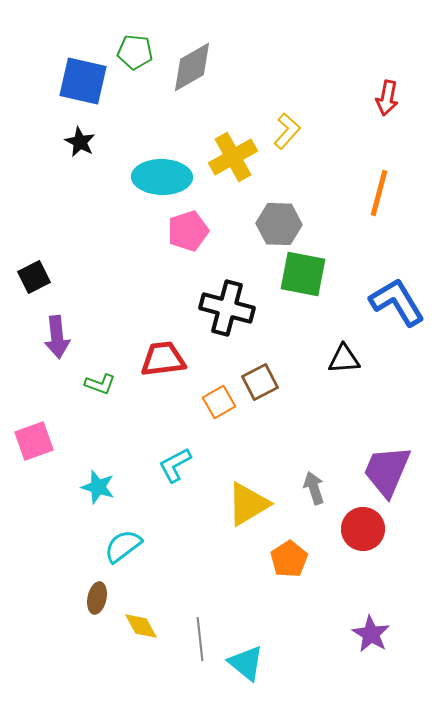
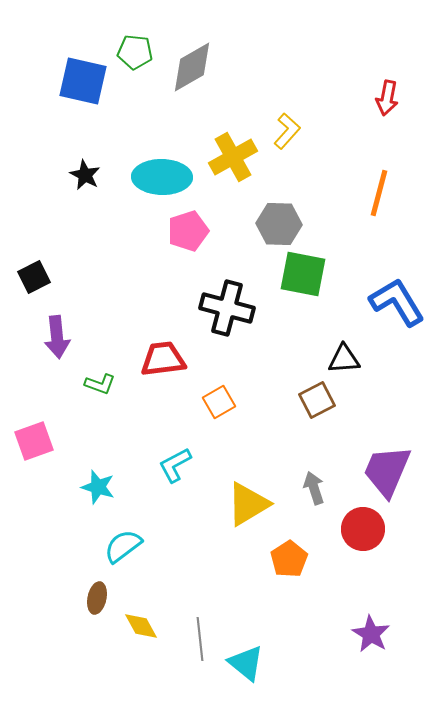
black star: moved 5 px right, 33 px down
brown square: moved 57 px right, 18 px down
